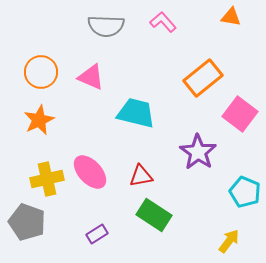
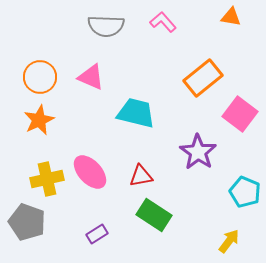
orange circle: moved 1 px left, 5 px down
